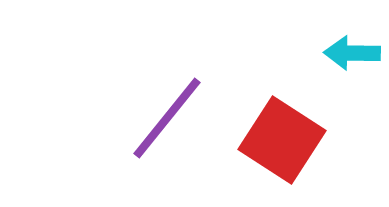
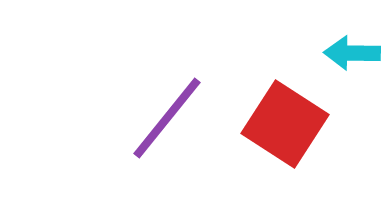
red square: moved 3 px right, 16 px up
